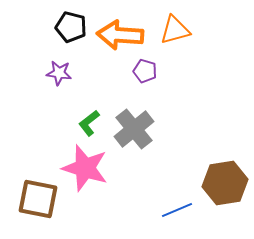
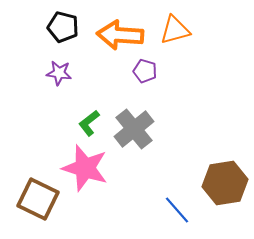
black pentagon: moved 8 px left
brown square: rotated 15 degrees clockwise
blue line: rotated 72 degrees clockwise
